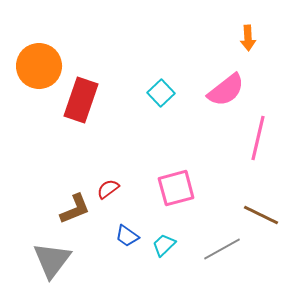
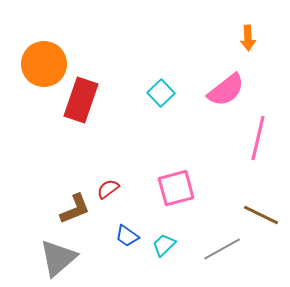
orange circle: moved 5 px right, 2 px up
gray triangle: moved 6 px right, 2 px up; rotated 12 degrees clockwise
